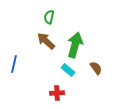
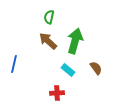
brown arrow: moved 2 px right
green arrow: moved 4 px up
